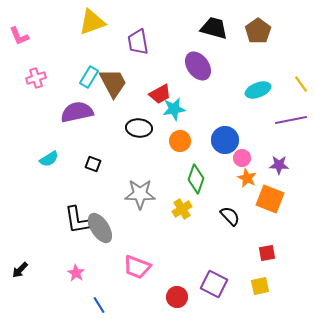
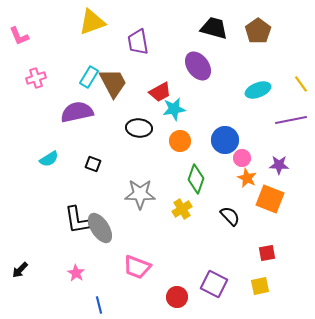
red trapezoid: moved 2 px up
blue line: rotated 18 degrees clockwise
